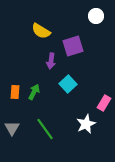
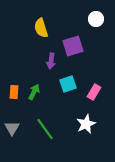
white circle: moved 3 px down
yellow semicircle: moved 3 px up; rotated 42 degrees clockwise
cyan square: rotated 24 degrees clockwise
orange rectangle: moved 1 px left
pink rectangle: moved 10 px left, 11 px up
